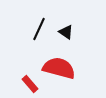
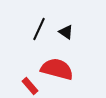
red semicircle: moved 2 px left, 1 px down
red rectangle: moved 2 px down
